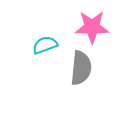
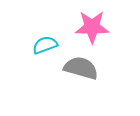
gray semicircle: rotated 80 degrees counterclockwise
